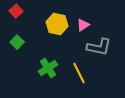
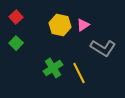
red square: moved 6 px down
yellow hexagon: moved 3 px right, 1 px down
green square: moved 1 px left, 1 px down
gray L-shape: moved 4 px right, 1 px down; rotated 20 degrees clockwise
green cross: moved 5 px right
